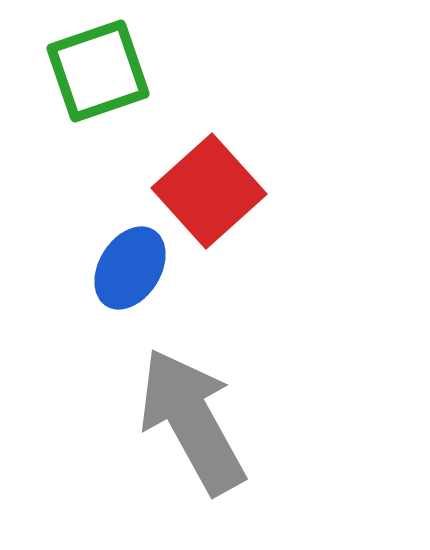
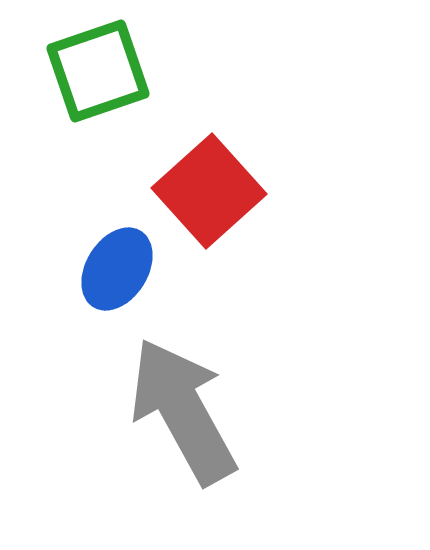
blue ellipse: moved 13 px left, 1 px down
gray arrow: moved 9 px left, 10 px up
